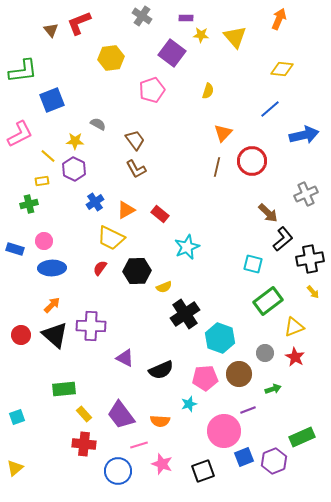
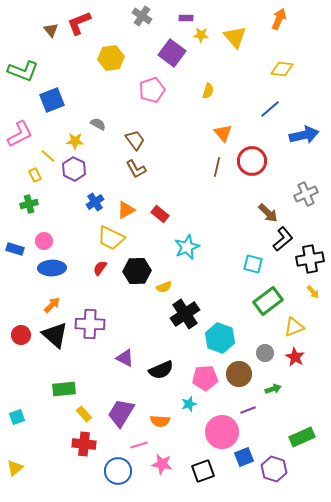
green L-shape at (23, 71): rotated 28 degrees clockwise
orange triangle at (223, 133): rotated 24 degrees counterclockwise
yellow rectangle at (42, 181): moved 7 px left, 6 px up; rotated 72 degrees clockwise
purple cross at (91, 326): moved 1 px left, 2 px up
purple trapezoid at (121, 415): moved 2 px up; rotated 68 degrees clockwise
pink circle at (224, 431): moved 2 px left, 1 px down
purple hexagon at (274, 461): moved 8 px down; rotated 20 degrees counterclockwise
pink star at (162, 464): rotated 10 degrees counterclockwise
